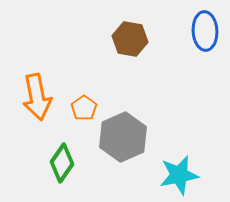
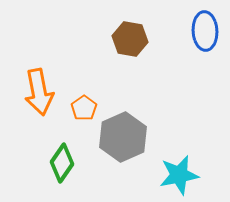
orange arrow: moved 2 px right, 5 px up
